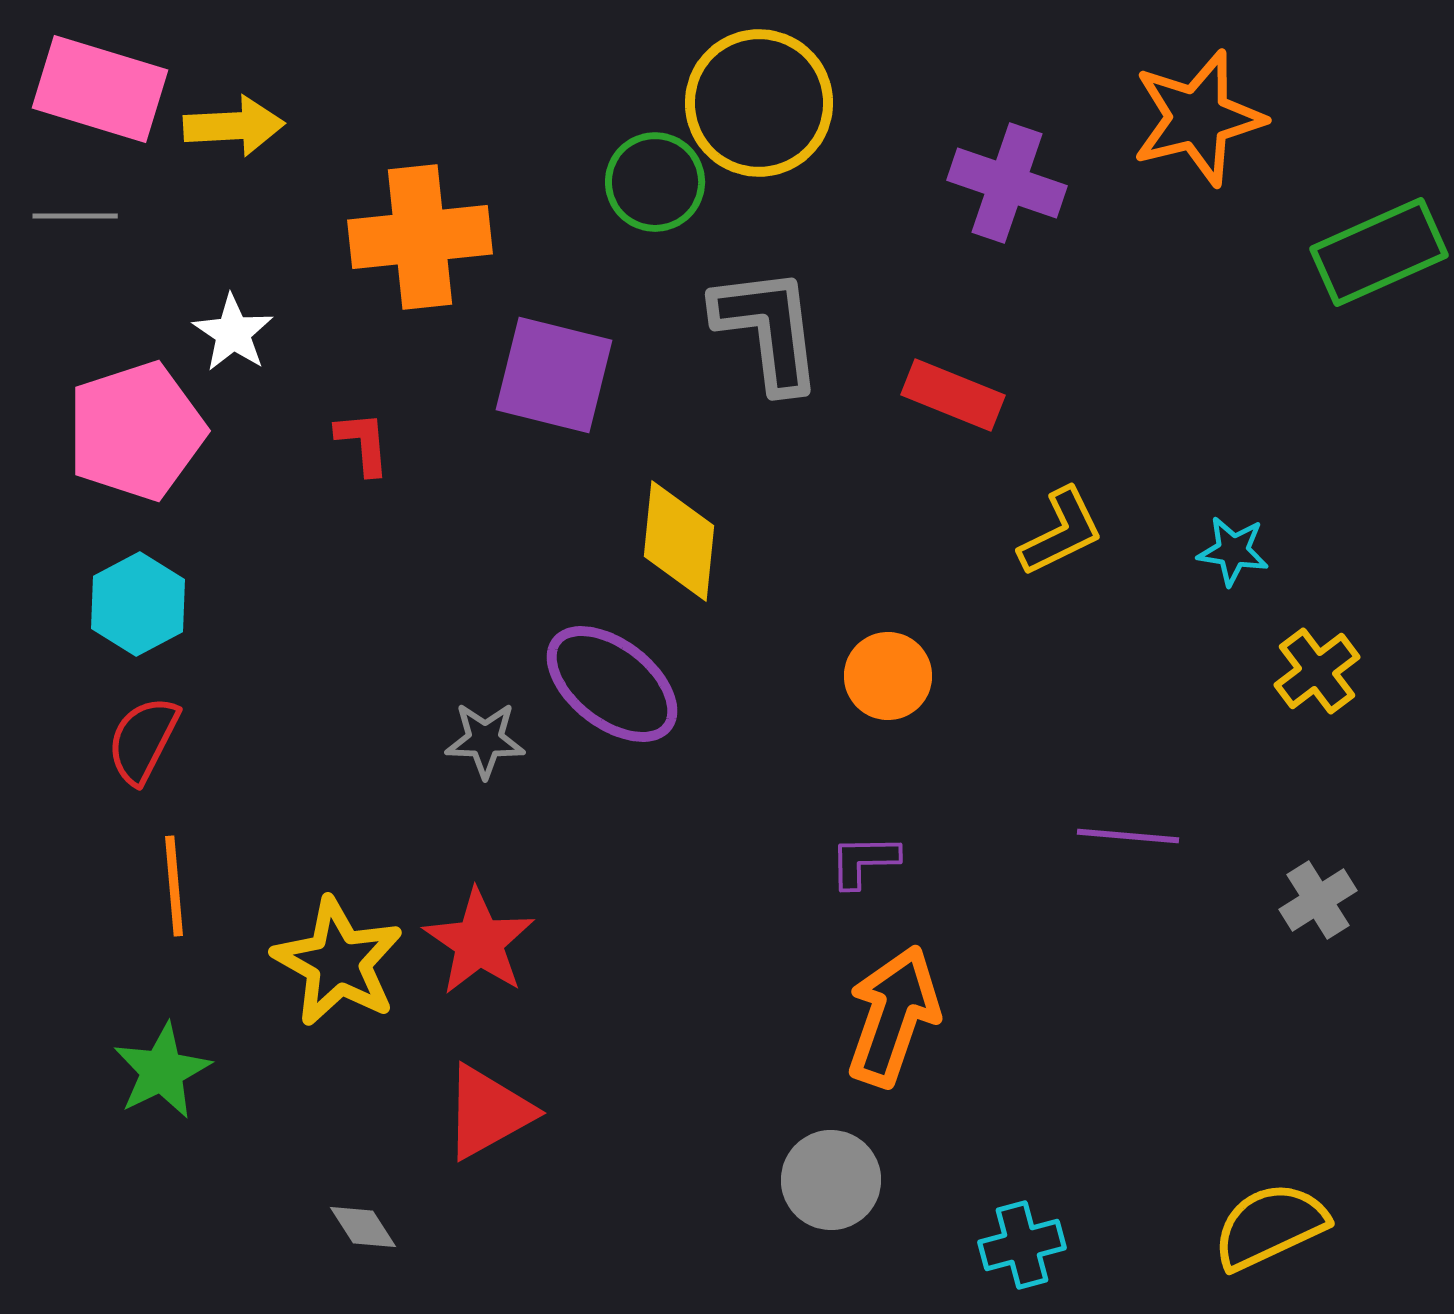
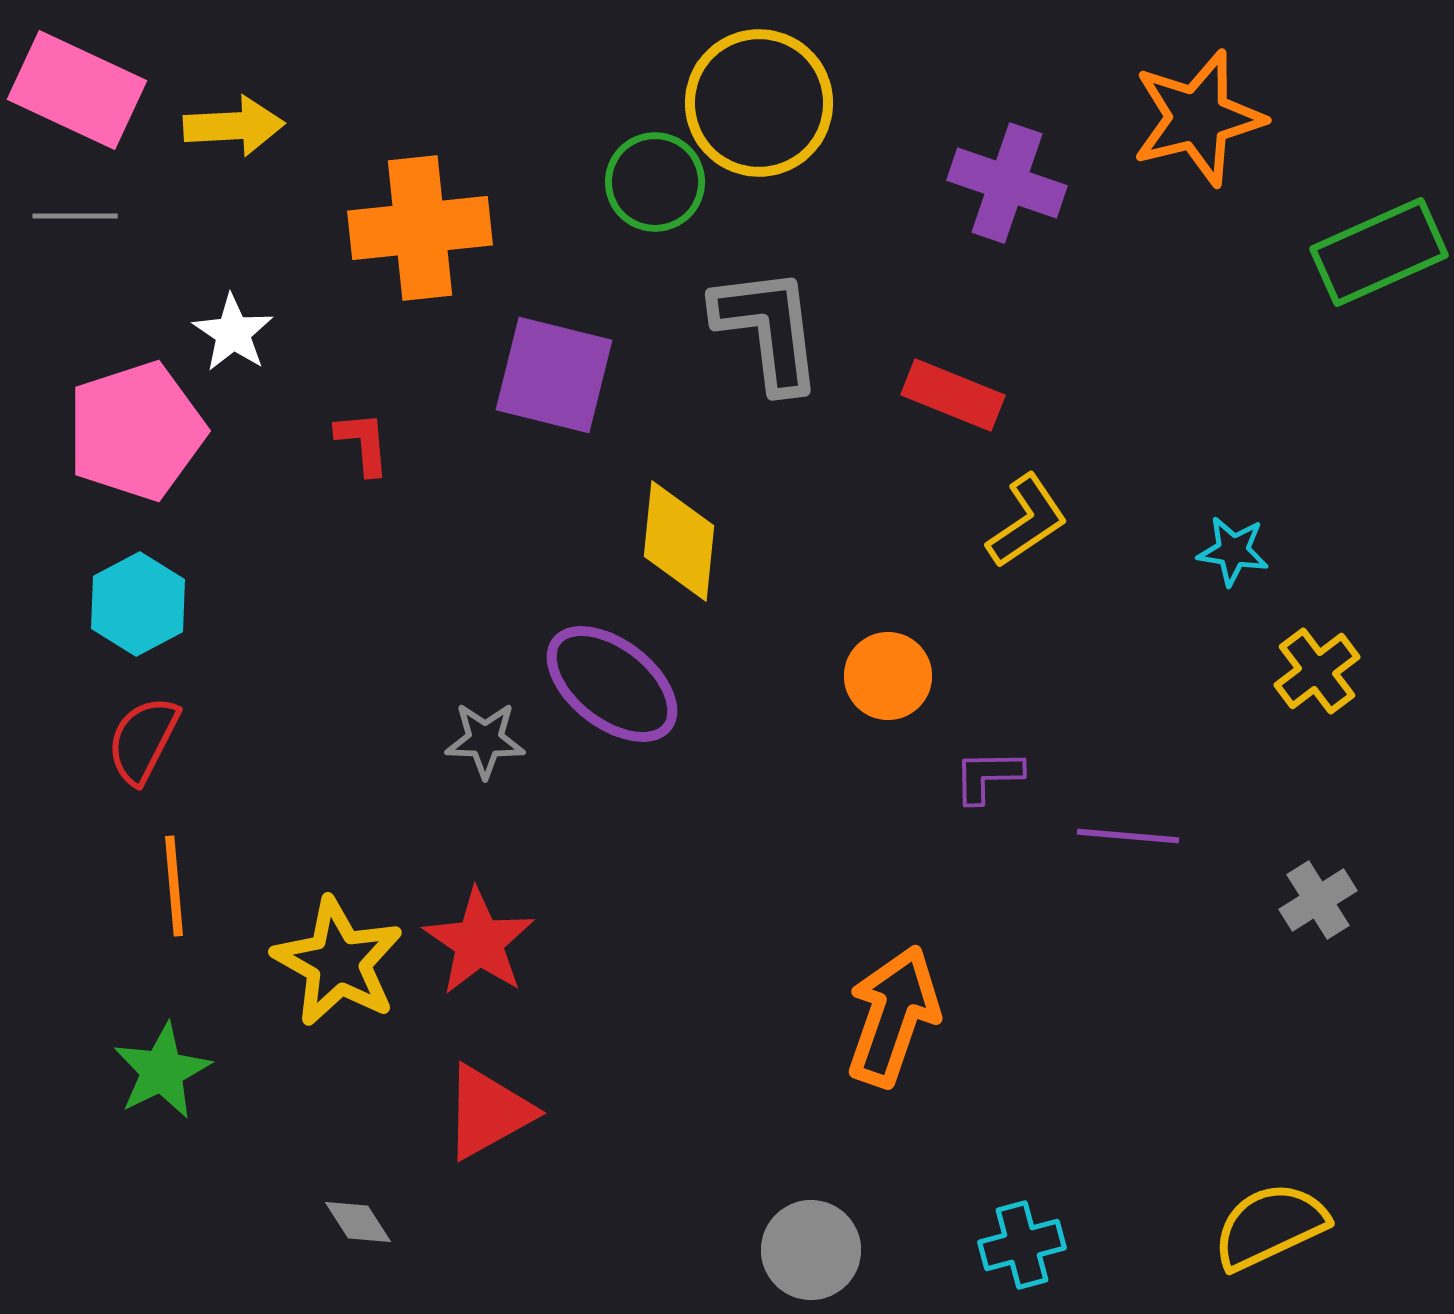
pink rectangle: moved 23 px left, 1 px down; rotated 8 degrees clockwise
orange cross: moved 9 px up
yellow L-shape: moved 34 px left, 11 px up; rotated 8 degrees counterclockwise
purple L-shape: moved 124 px right, 85 px up
gray circle: moved 20 px left, 70 px down
gray diamond: moved 5 px left, 5 px up
